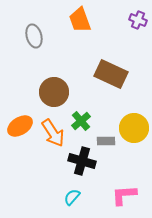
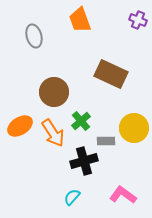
black cross: moved 2 px right; rotated 32 degrees counterclockwise
pink L-shape: moved 1 px left; rotated 40 degrees clockwise
